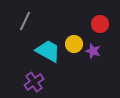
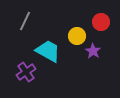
red circle: moved 1 px right, 2 px up
yellow circle: moved 3 px right, 8 px up
purple star: rotated 14 degrees clockwise
purple cross: moved 8 px left, 10 px up
